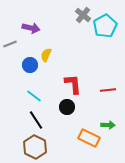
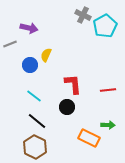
gray cross: rotated 14 degrees counterclockwise
purple arrow: moved 2 px left
black line: moved 1 px right, 1 px down; rotated 18 degrees counterclockwise
